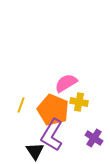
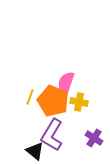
pink semicircle: rotated 40 degrees counterclockwise
yellow line: moved 9 px right, 8 px up
orange pentagon: moved 9 px up
black triangle: rotated 18 degrees counterclockwise
